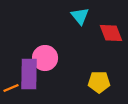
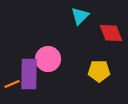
cyan triangle: rotated 24 degrees clockwise
pink circle: moved 3 px right, 1 px down
yellow pentagon: moved 11 px up
orange line: moved 1 px right, 4 px up
